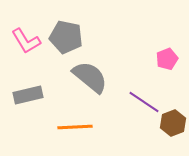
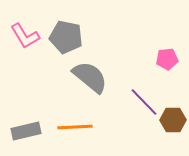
pink L-shape: moved 1 px left, 5 px up
pink pentagon: rotated 15 degrees clockwise
gray rectangle: moved 2 px left, 36 px down
purple line: rotated 12 degrees clockwise
brown hexagon: moved 3 px up; rotated 20 degrees clockwise
